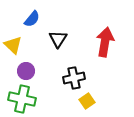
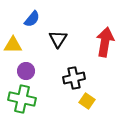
yellow triangle: rotated 42 degrees counterclockwise
yellow square: rotated 21 degrees counterclockwise
